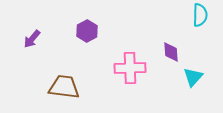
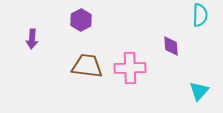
purple hexagon: moved 6 px left, 11 px up
purple arrow: rotated 36 degrees counterclockwise
purple diamond: moved 6 px up
cyan triangle: moved 6 px right, 14 px down
brown trapezoid: moved 23 px right, 21 px up
